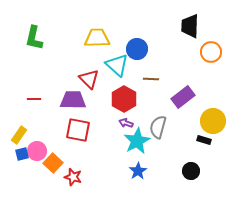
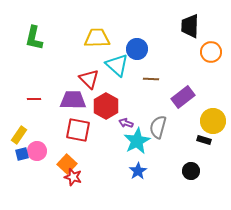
red hexagon: moved 18 px left, 7 px down
orange square: moved 14 px right, 1 px down
